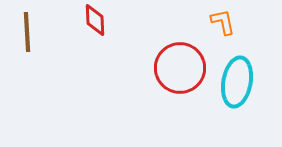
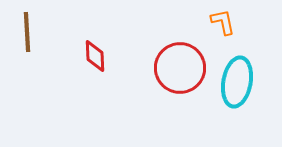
red diamond: moved 36 px down
